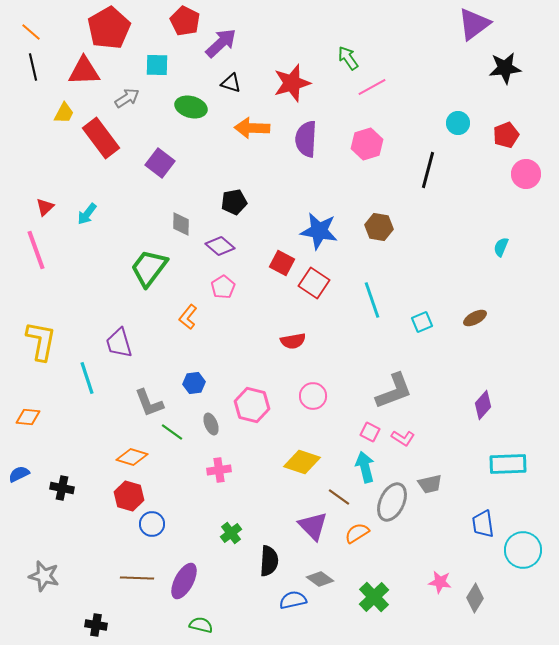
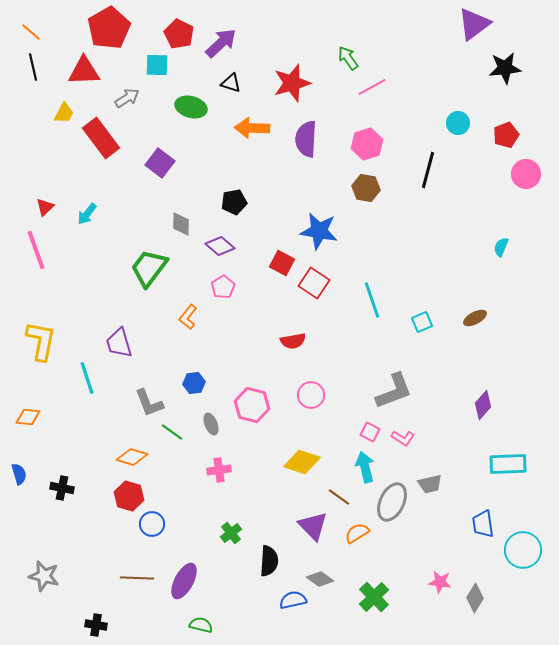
red pentagon at (185, 21): moved 6 px left, 13 px down
brown hexagon at (379, 227): moved 13 px left, 39 px up
pink circle at (313, 396): moved 2 px left, 1 px up
blue semicircle at (19, 474): rotated 100 degrees clockwise
